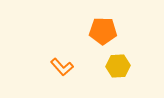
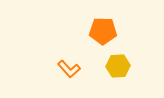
orange L-shape: moved 7 px right, 2 px down
